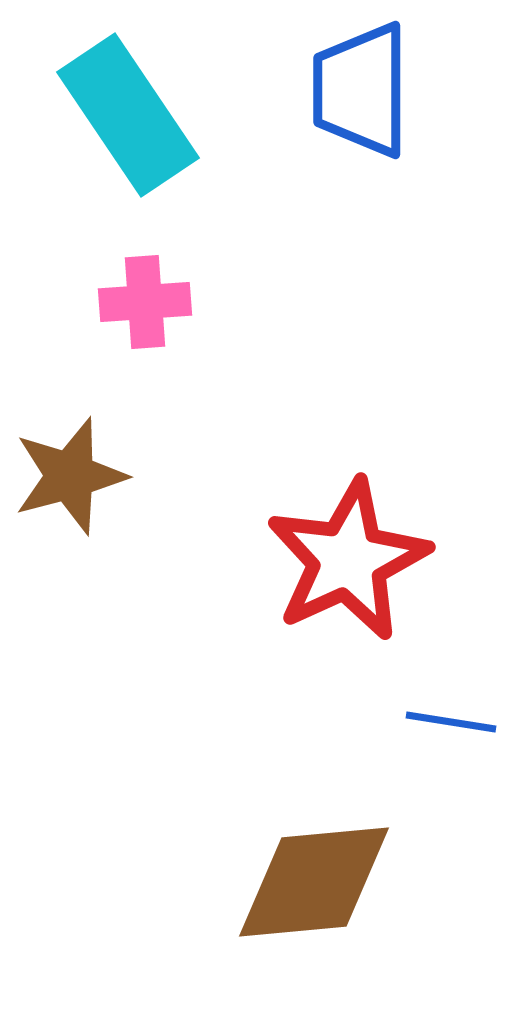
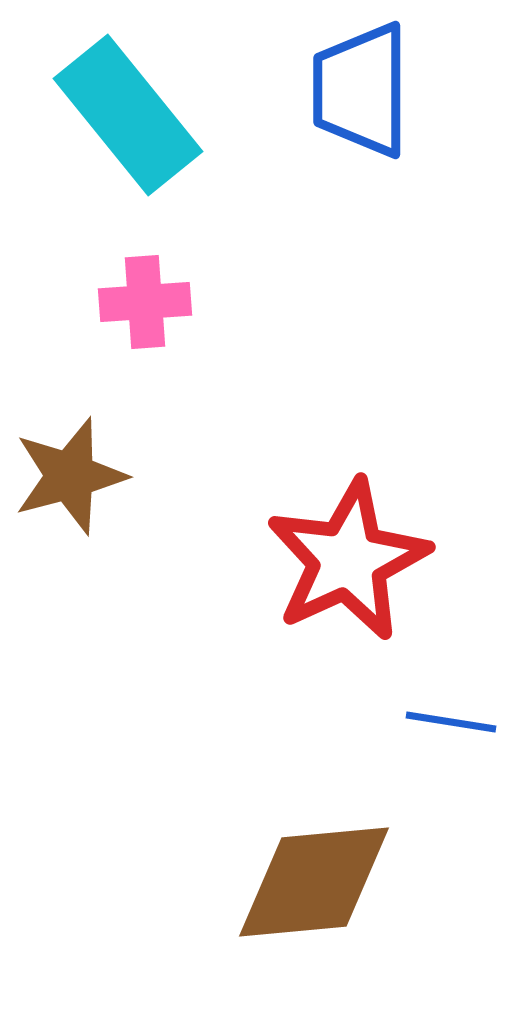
cyan rectangle: rotated 5 degrees counterclockwise
